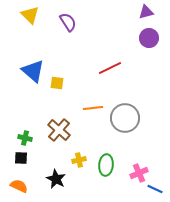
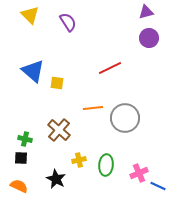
green cross: moved 1 px down
blue line: moved 3 px right, 3 px up
